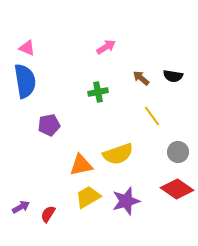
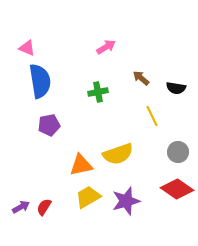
black semicircle: moved 3 px right, 12 px down
blue semicircle: moved 15 px right
yellow line: rotated 10 degrees clockwise
red semicircle: moved 4 px left, 7 px up
